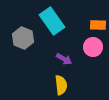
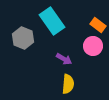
orange rectangle: rotated 35 degrees clockwise
pink circle: moved 1 px up
yellow semicircle: moved 7 px right, 1 px up; rotated 12 degrees clockwise
